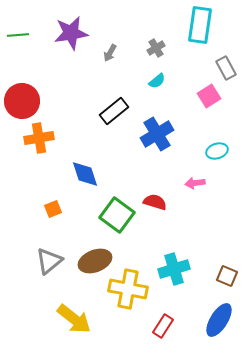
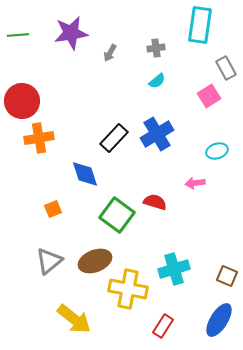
gray cross: rotated 24 degrees clockwise
black rectangle: moved 27 px down; rotated 8 degrees counterclockwise
